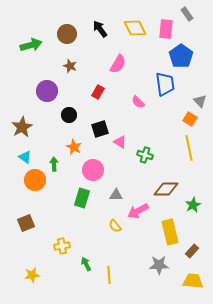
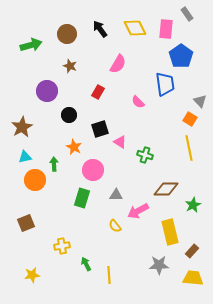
cyan triangle at (25, 157): rotated 48 degrees counterclockwise
yellow trapezoid at (193, 281): moved 3 px up
